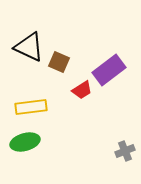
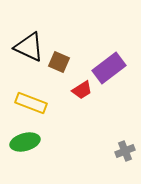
purple rectangle: moved 2 px up
yellow rectangle: moved 4 px up; rotated 28 degrees clockwise
